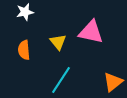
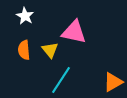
white star: moved 4 px down; rotated 30 degrees counterclockwise
pink triangle: moved 17 px left
yellow triangle: moved 8 px left, 8 px down
orange triangle: rotated 10 degrees clockwise
